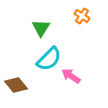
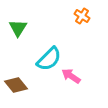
green triangle: moved 23 px left
